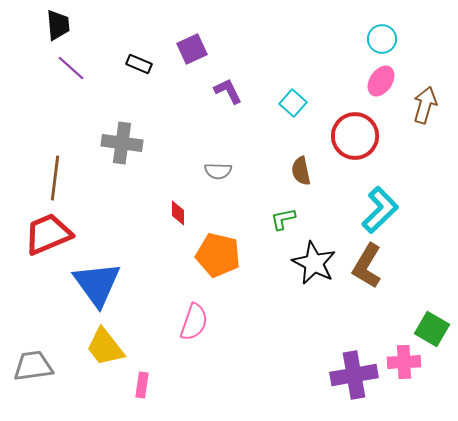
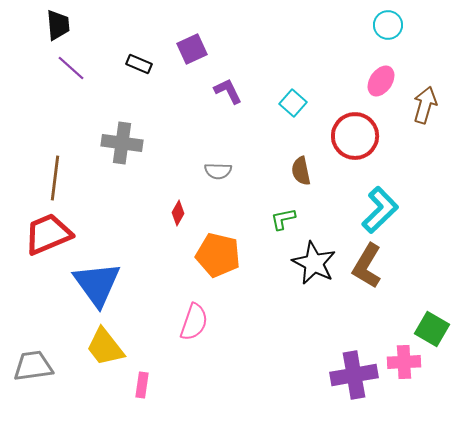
cyan circle: moved 6 px right, 14 px up
red diamond: rotated 30 degrees clockwise
